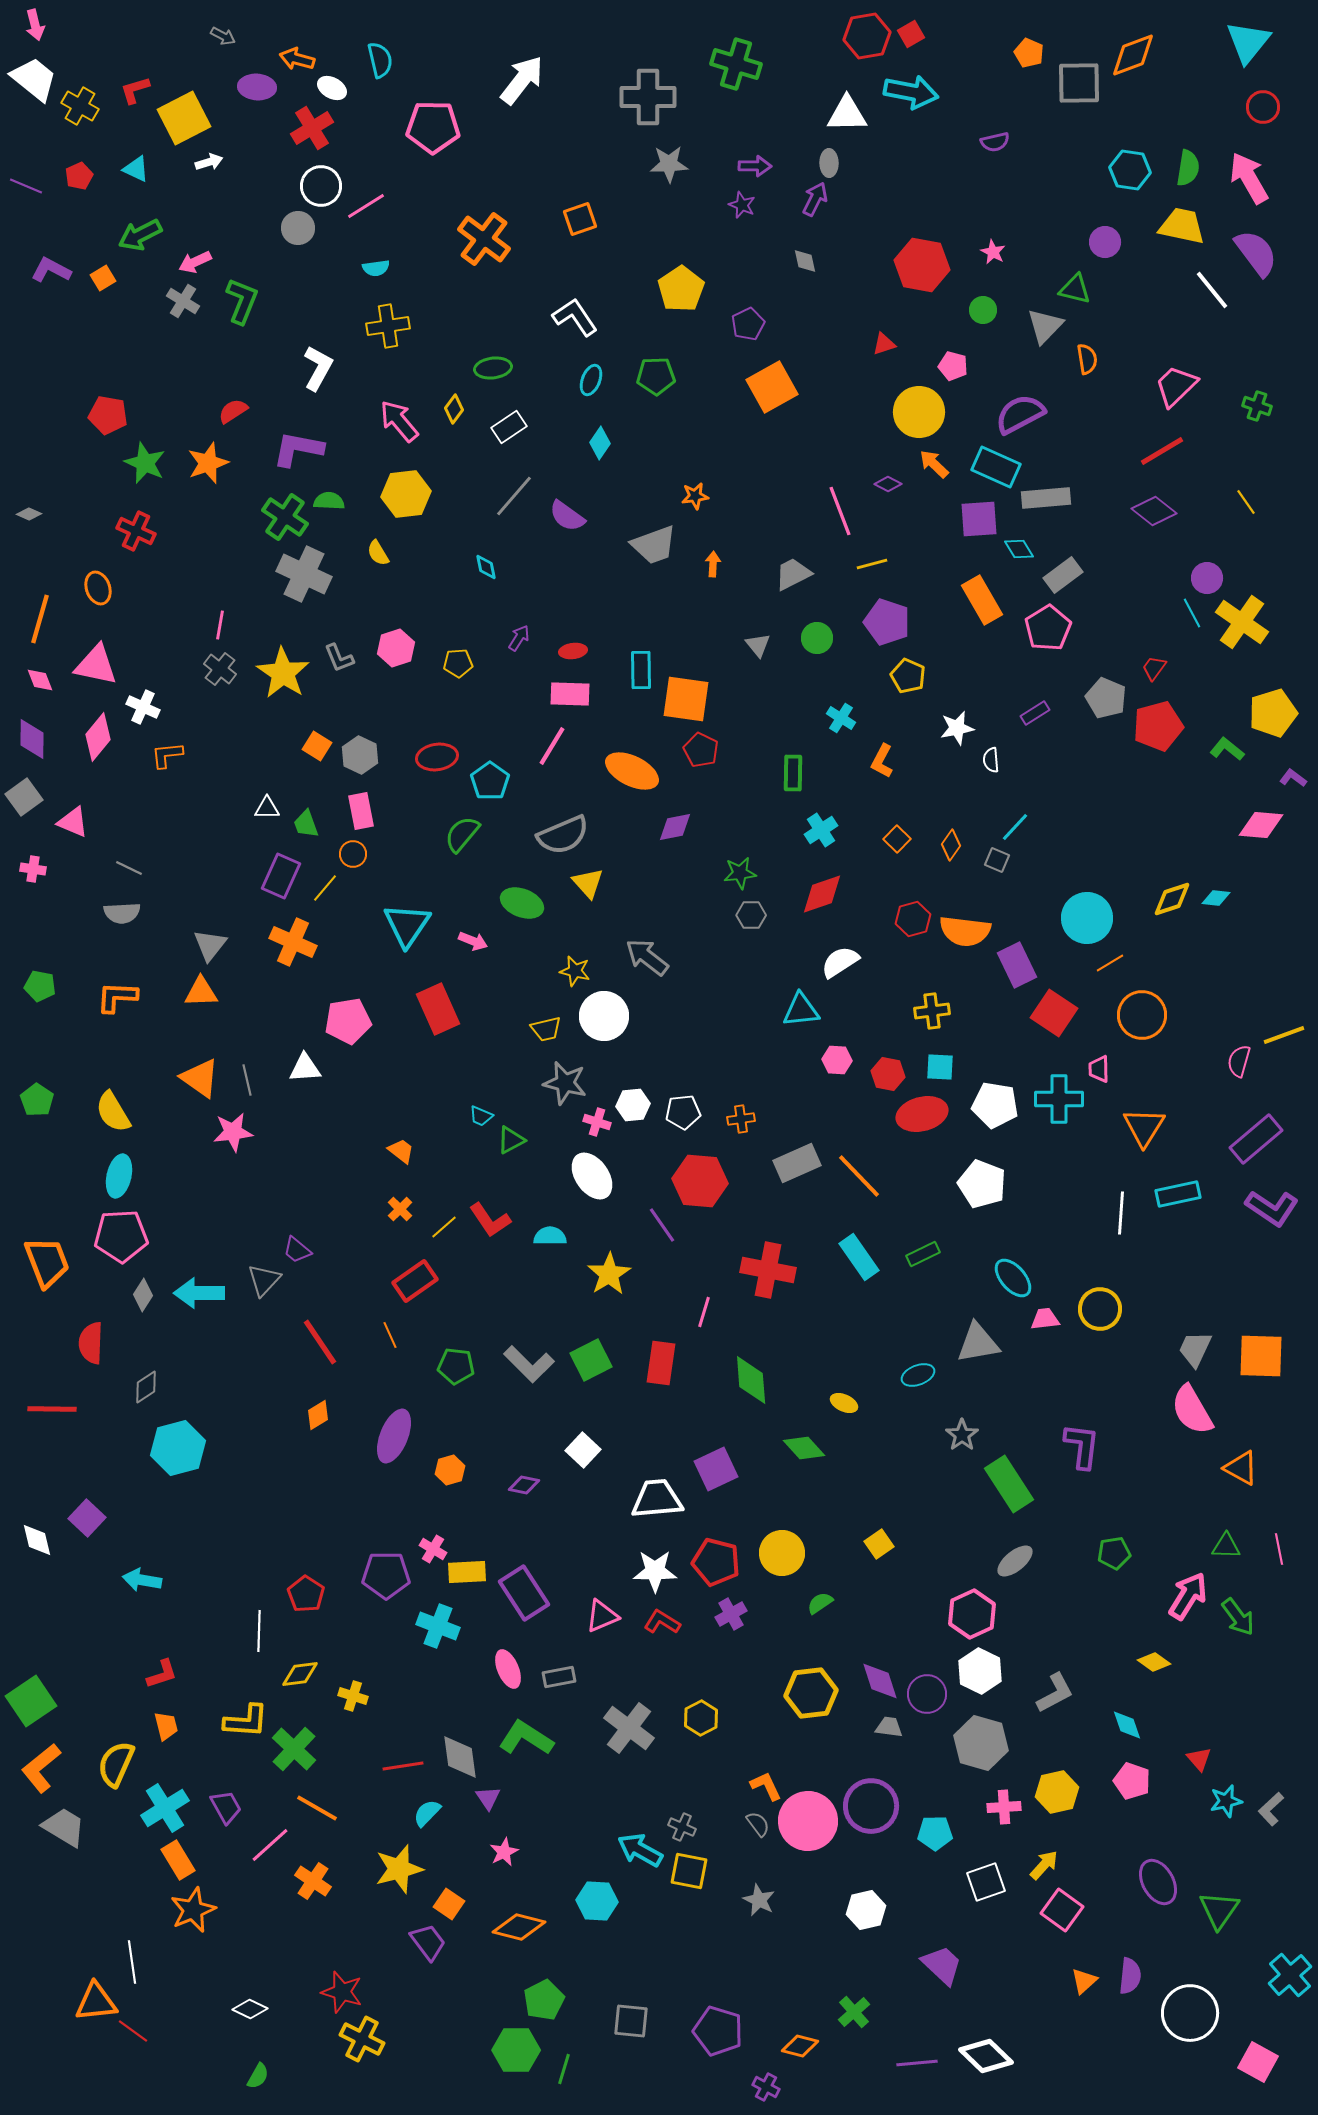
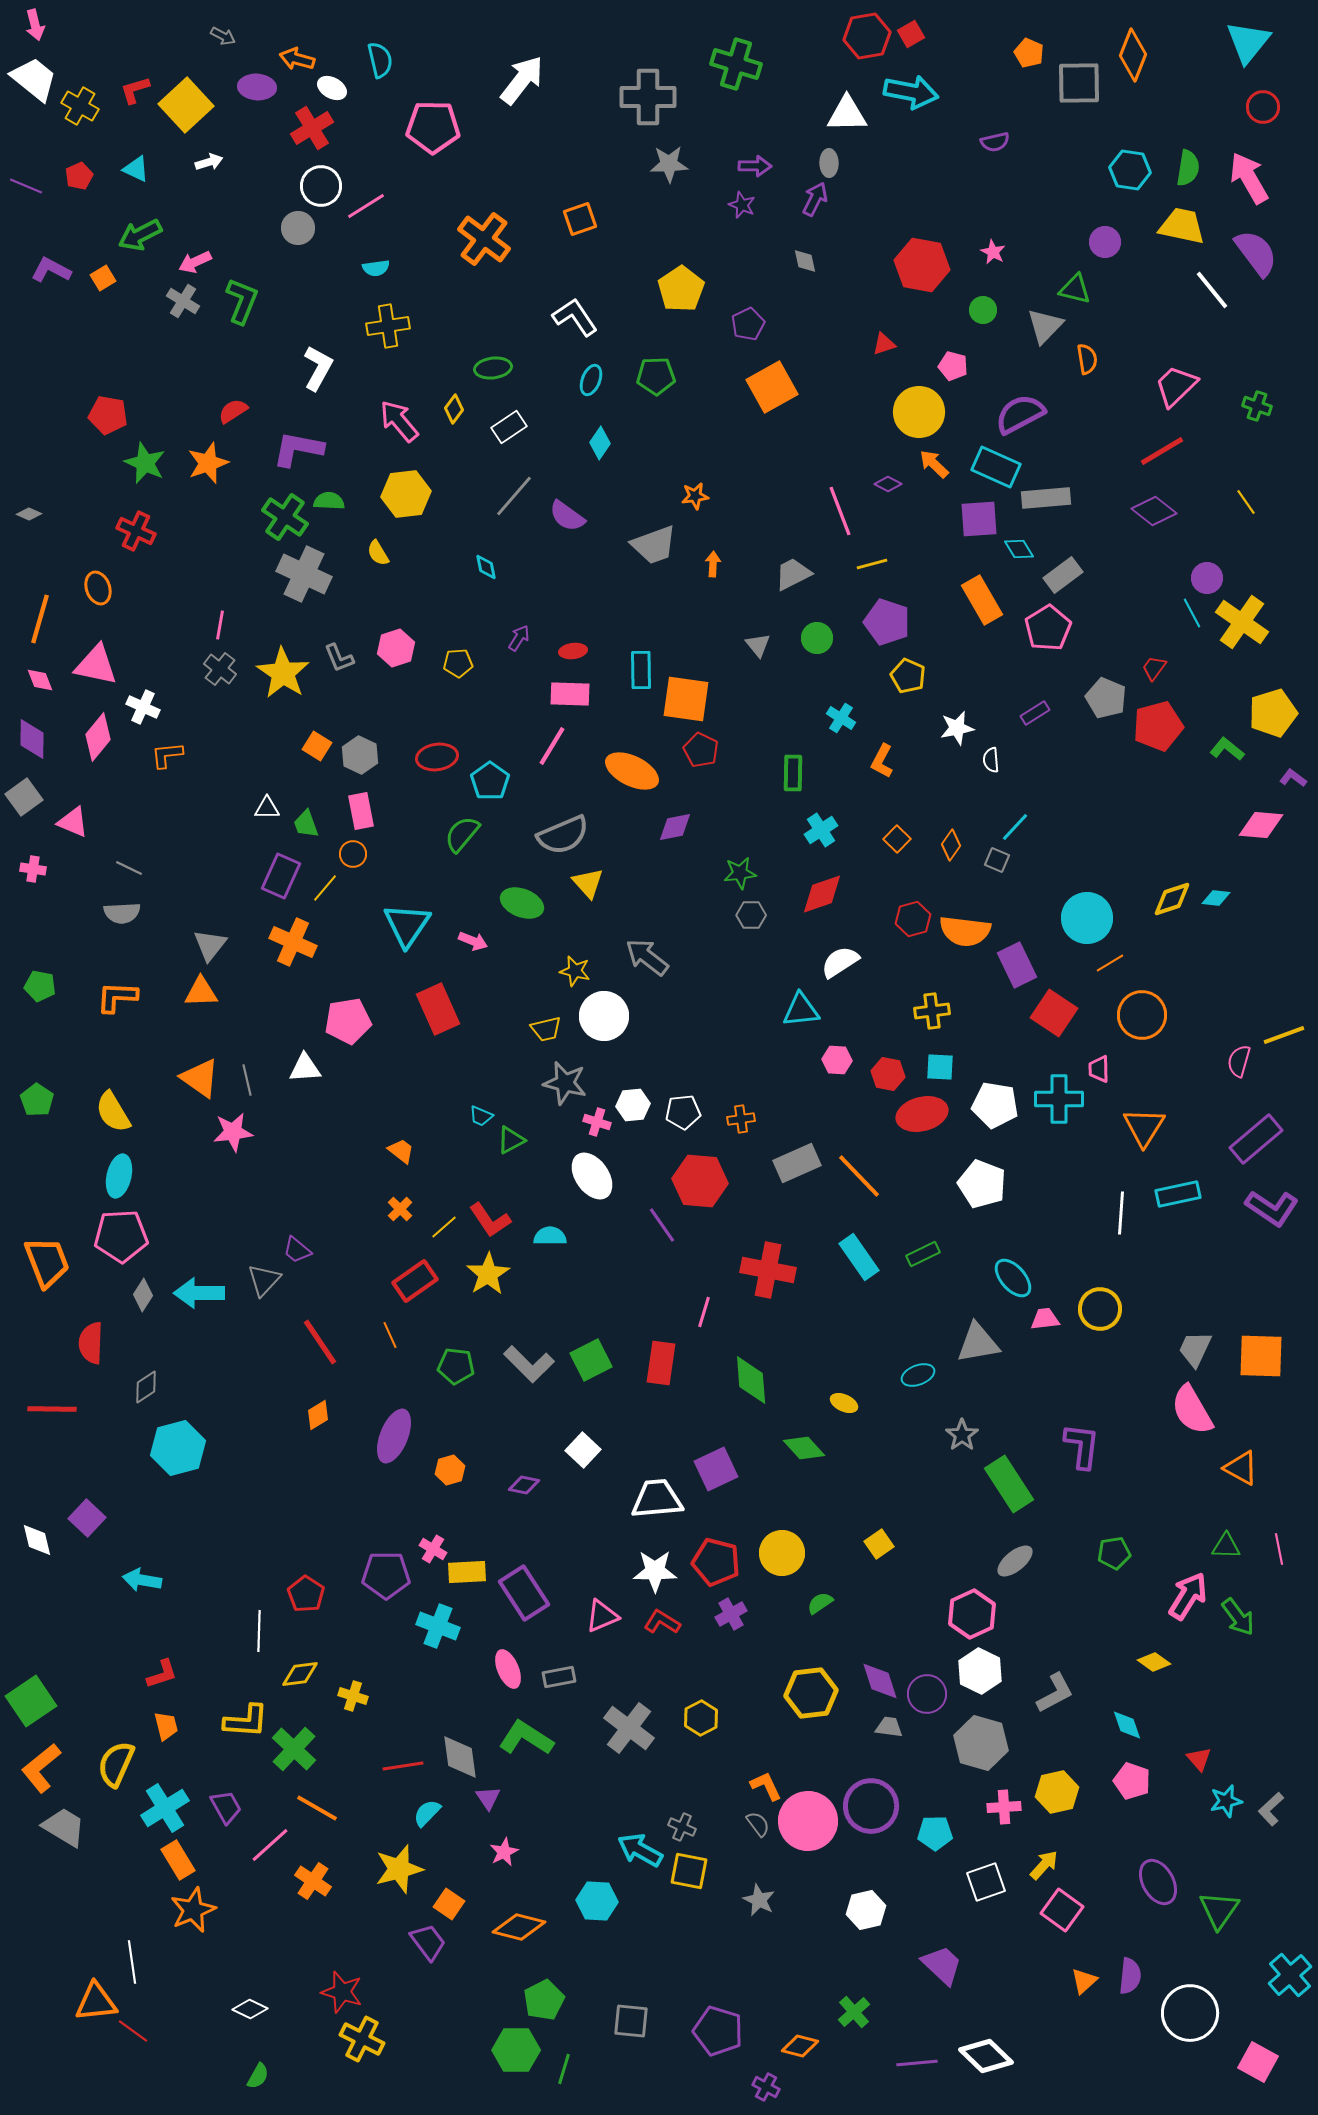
orange diamond at (1133, 55): rotated 48 degrees counterclockwise
yellow square at (184, 118): moved 2 px right, 13 px up; rotated 16 degrees counterclockwise
yellow star at (609, 1274): moved 121 px left
